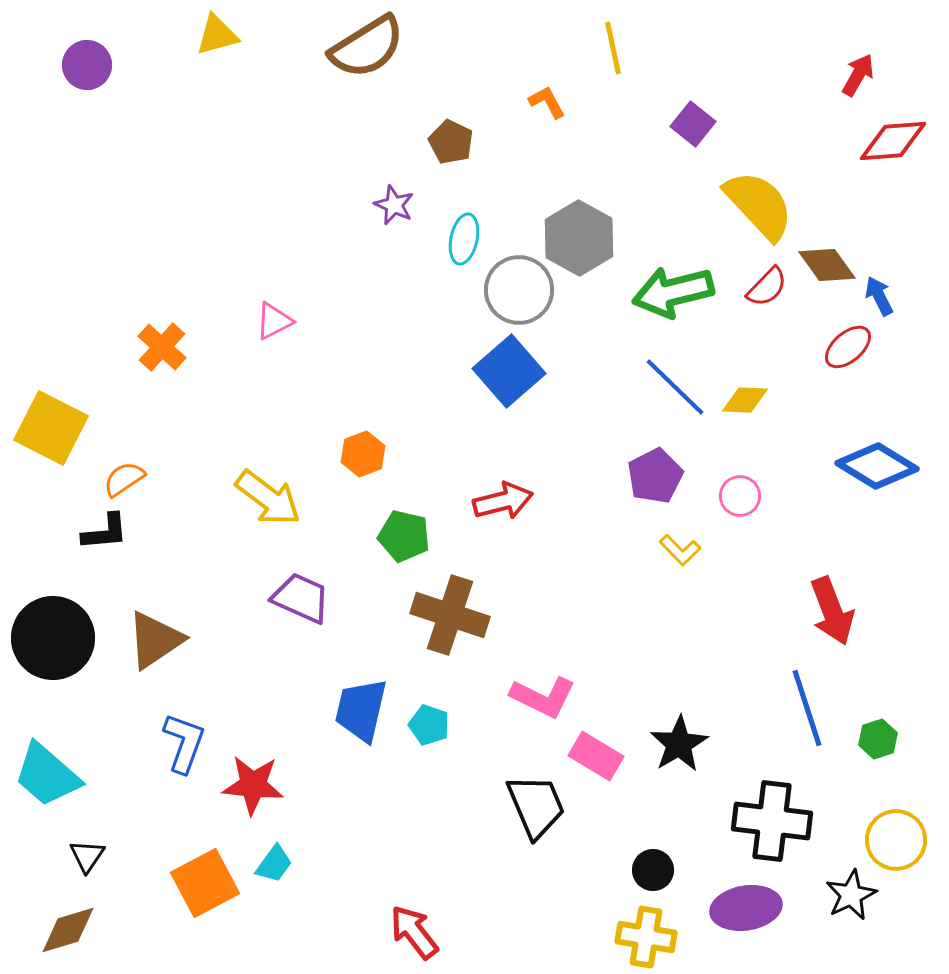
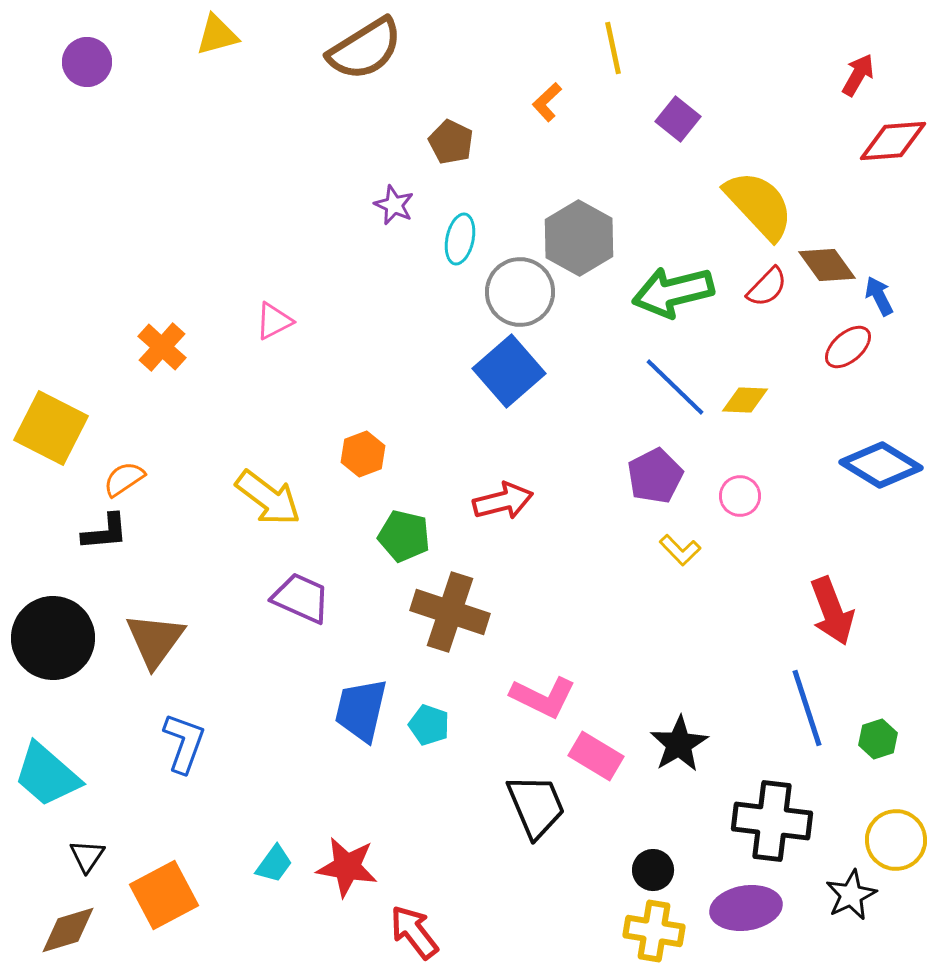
brown semicircle at (367, 47): moved 2 px left, 2 px down
purple circle at (87, 65): moved 3 px up
orange L-shape at (547, 102): rotated 105 degrees counterclockwise
purple square at (693, 124): moved 15 px left, 5 px up
cyan ellipse at (464, 239): moved 4 px left
gray circle at (519, 290): moved 1 px right, 2 px down
blue diamond at (877, 466): moved 4 px right, 1 px up
brown cross at (450, 615): moved 3 px up
brown triangle at (155, 640): rotated 20 degrees counterclockwise
red star at (253, 785): moved 94 px right, 82 px down; rotated 4 degrees clockwise
orange square at (205, 883): moved 41 px left, 12 px down
yellow cross at (646, 937): moved 8 px right, 6 px up
